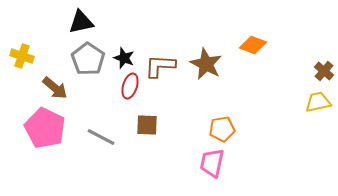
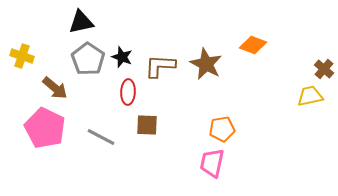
black star: moved 2 px left, 1 px up
brown cross: moved 2 px up
red ellipse: moved 2 px left, 6 px down; rotated 15 degrees counterclockwise
yellow trapezoid: moved 8 px left, 6 px up
